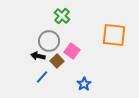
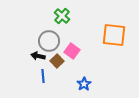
blue line: moved 1 px right, 1 px up; rotated 48 degrees counterclockwise
